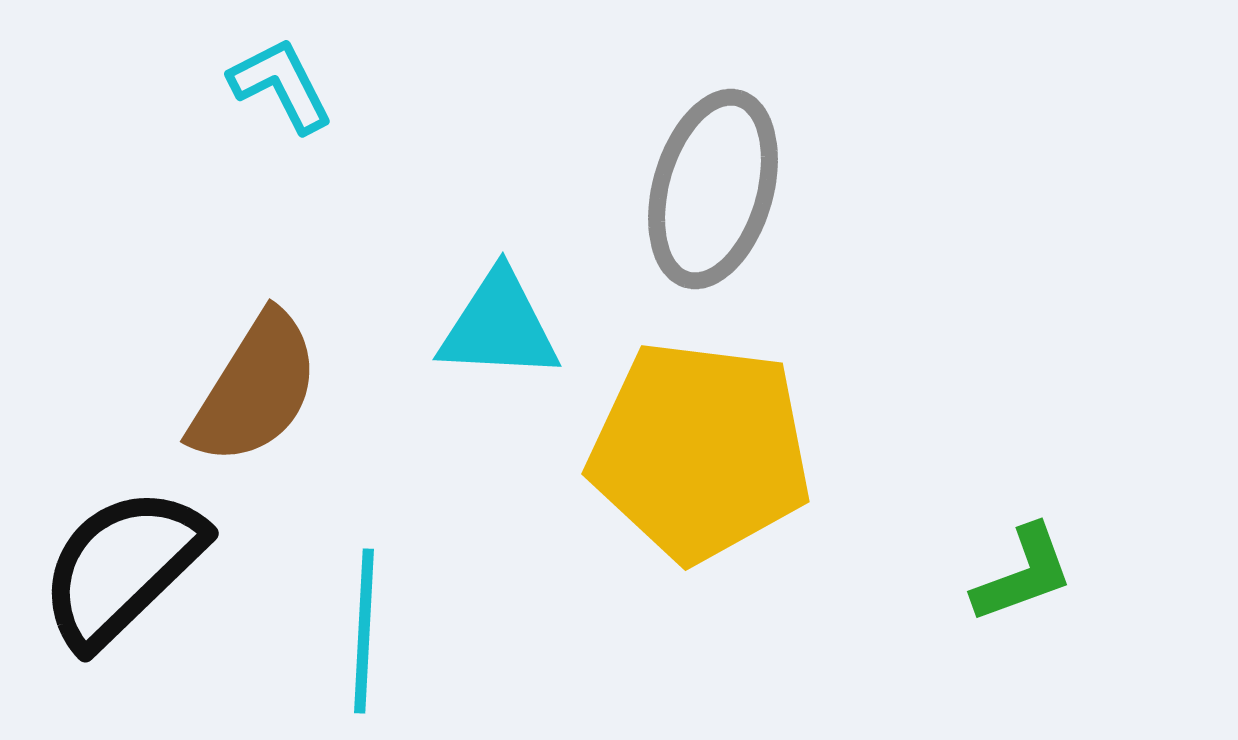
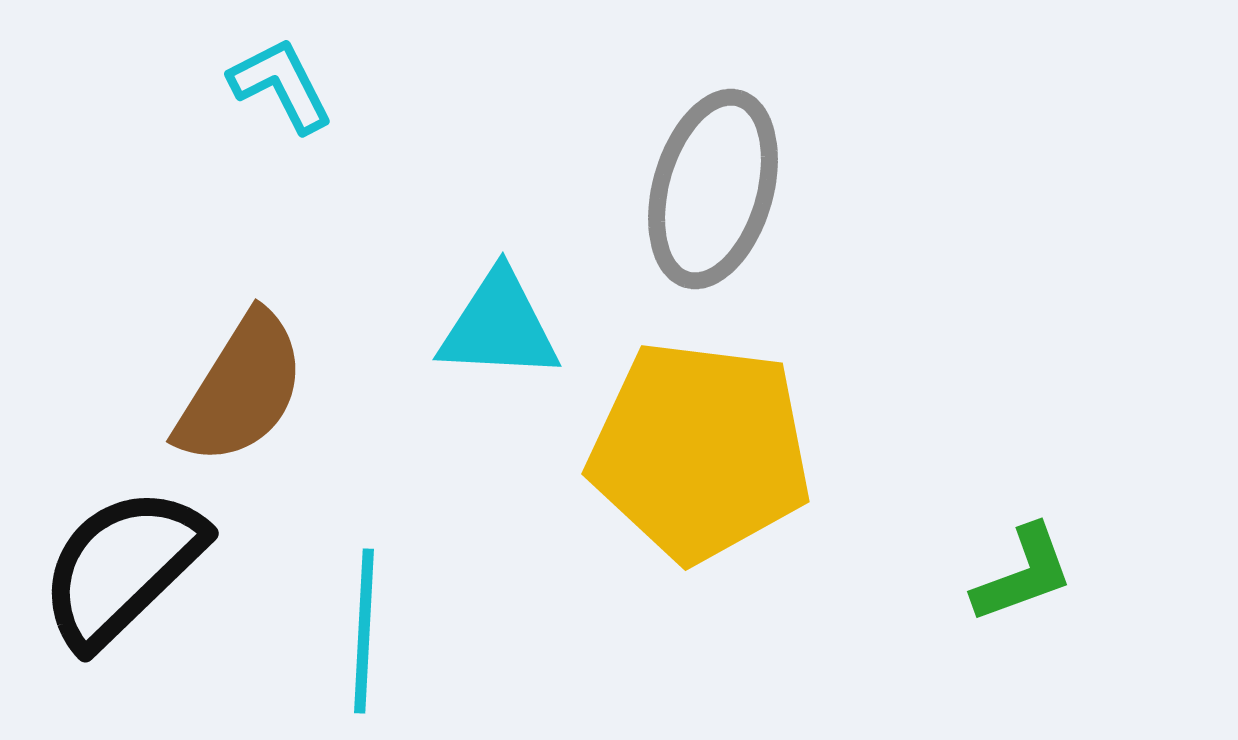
brown semicircle: moved 14 px left
